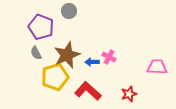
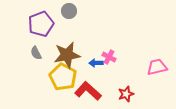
purple pentagon: moved 3 px up; rotated 30 degrees clockwise
brown star: rotated 12 degrees clockwise
blue arrow: moved 4 px right, 1 px down
pink trapezoid: rotated 15 degrees counterclockwise
yellow pentagon: moved 8 px right; rotated 28 degrees counterclockwise
red star: moved 3 px left
